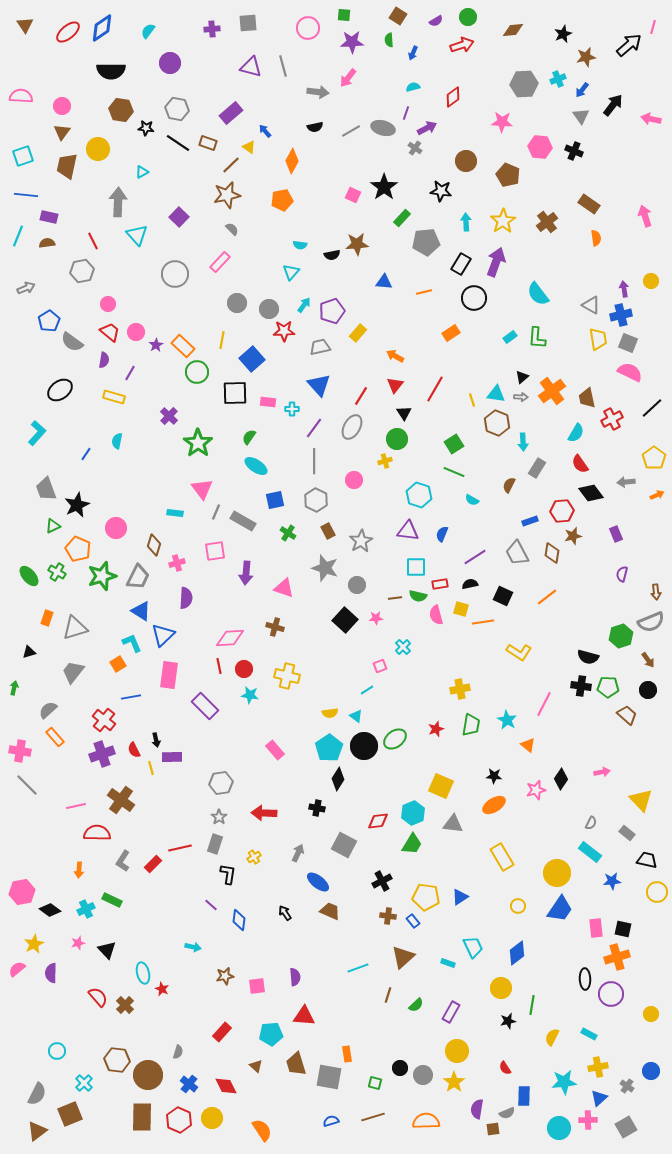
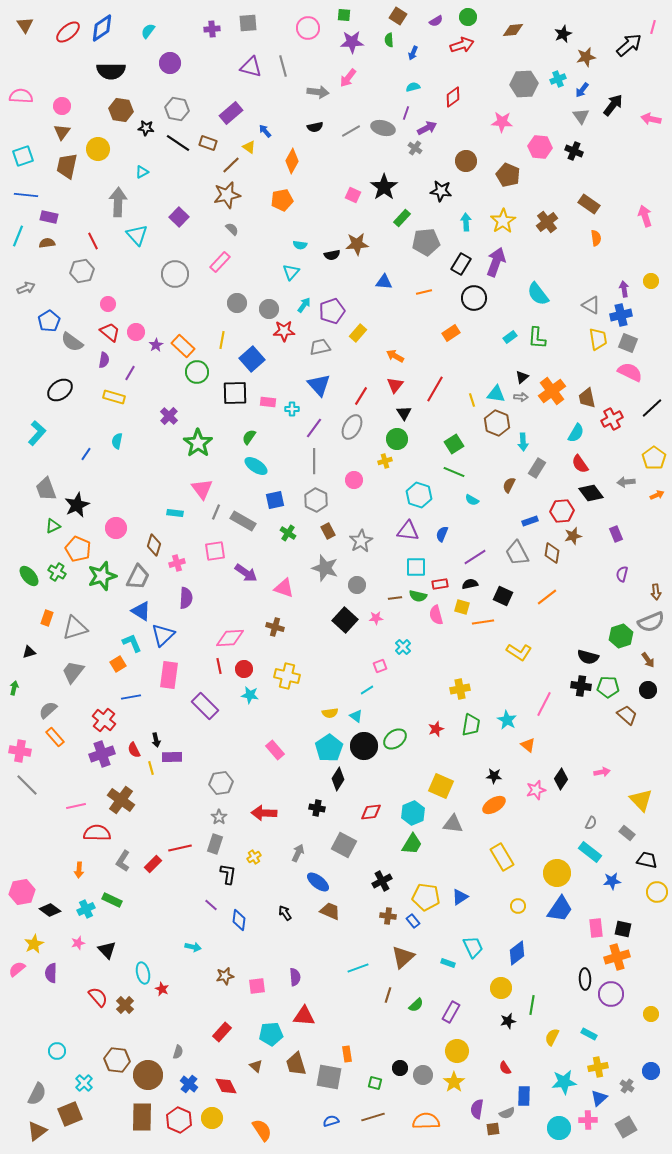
purple arrow at (246, 573): rotated 60 degrees counterclockwise
yellow square at (461, 609): moved 1 px right, 2 px up
red diamond at (378, 821): moved 7 px left, 9 px up
